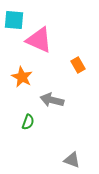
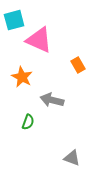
cyan square: rotated 20 degrees counterclockwise
gray triangle: moved 2 px up
